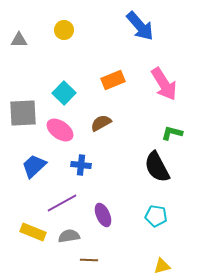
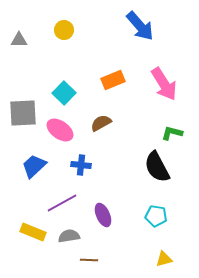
yellow triangle: moved 2 px right, 7 px up
